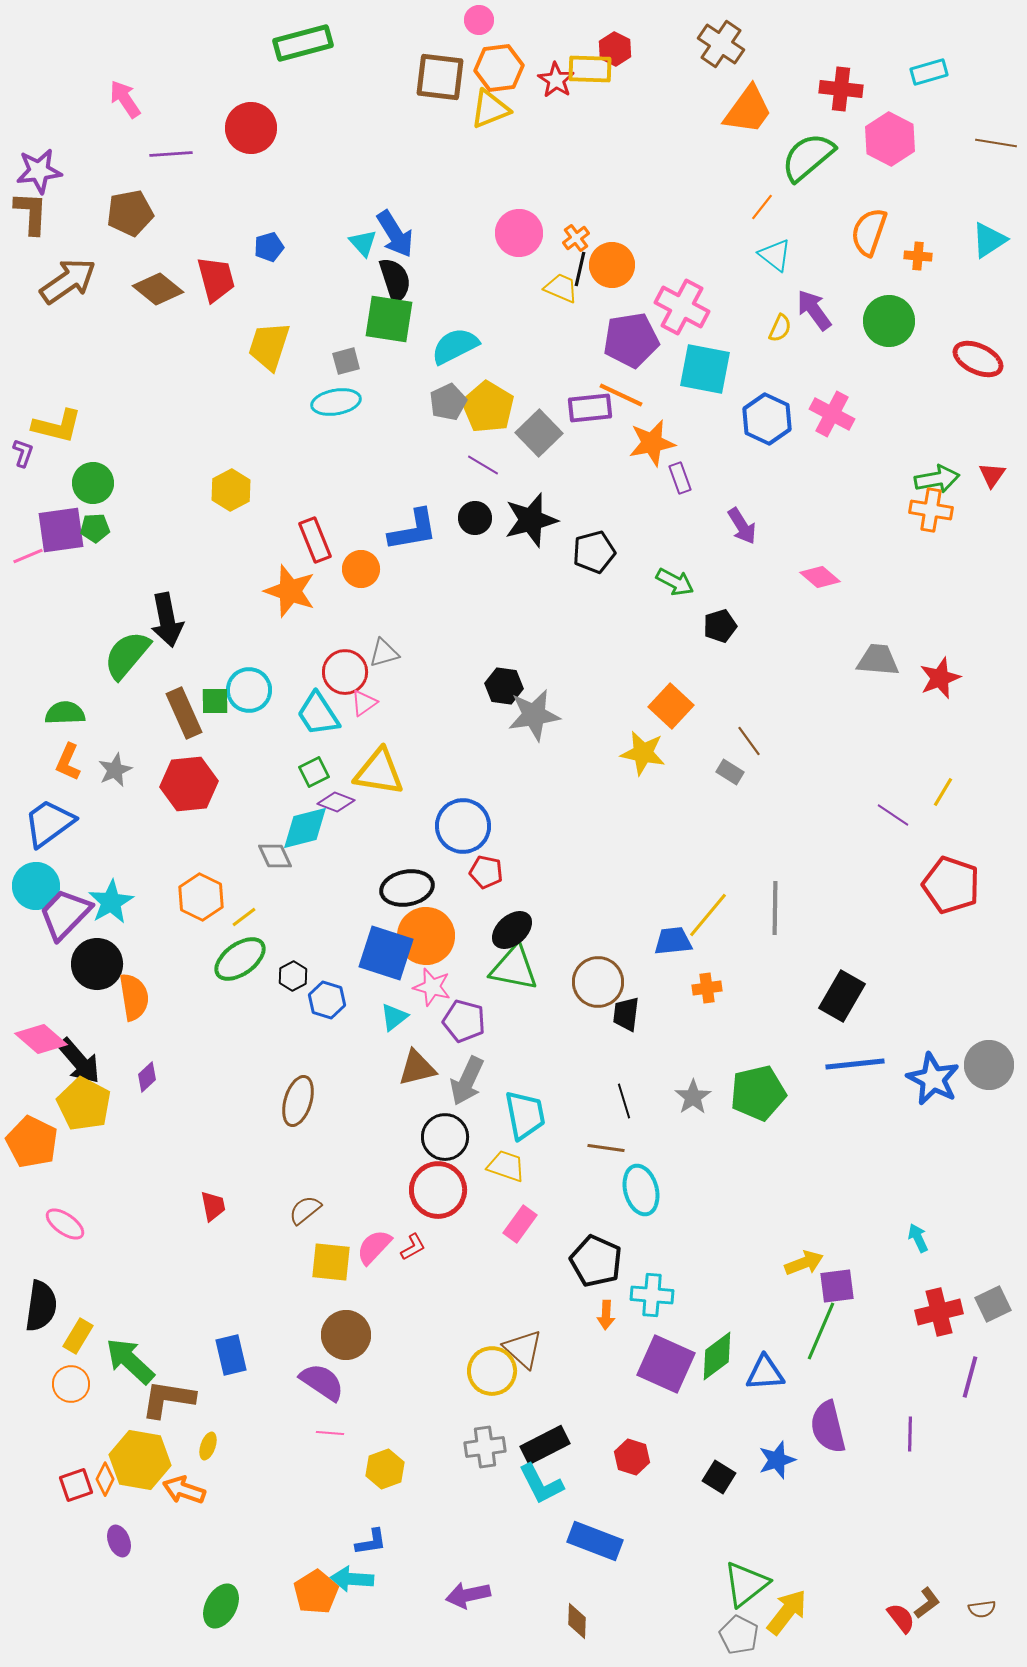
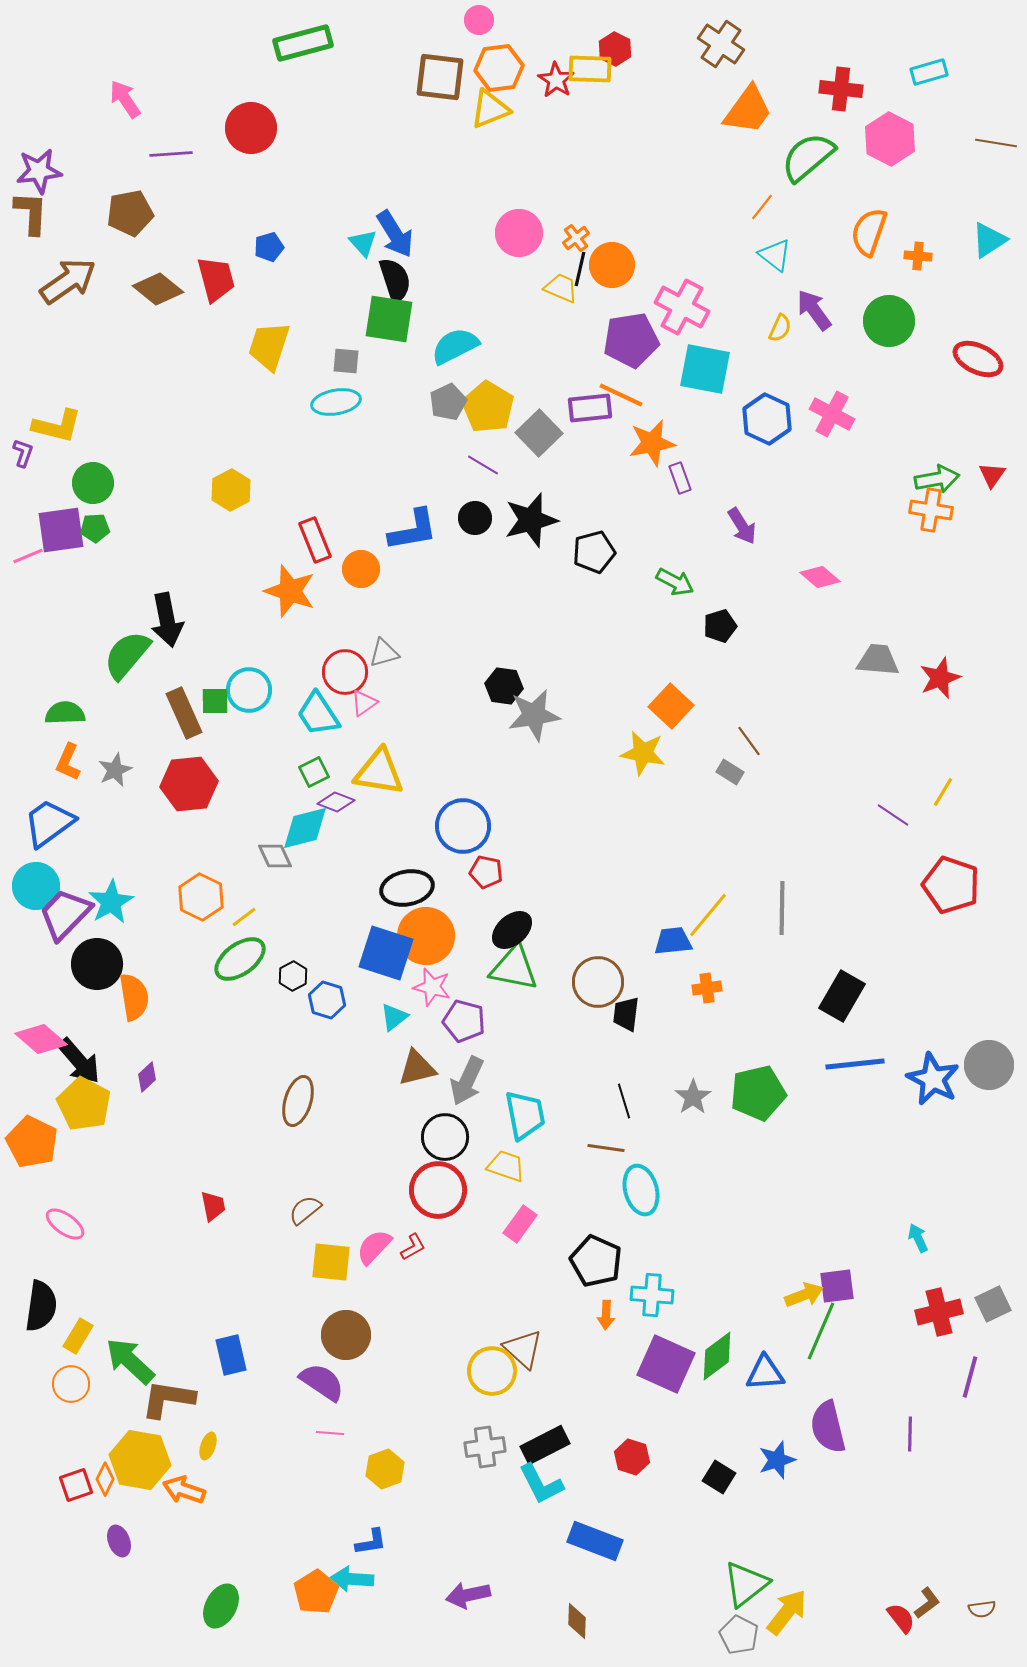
gray square at (346, 361): rotated 20 degrees clockwise
gray line at (775, 908): moved 7 px right
yellow arrow at (804, 1263): moved 32 px down
